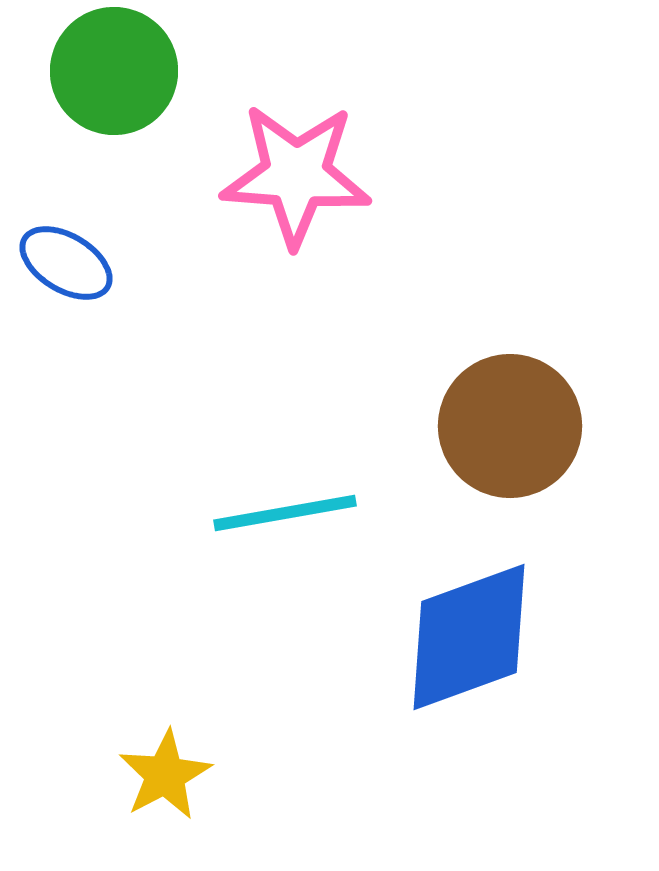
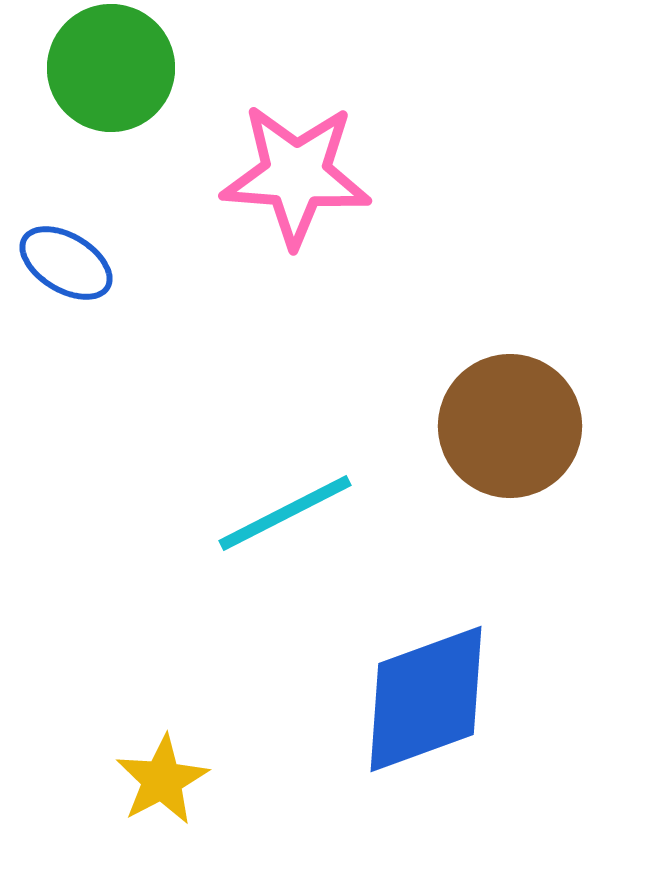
green circle: moved 3 px left, 3 px up
cyan line: rotated 17 degrees counterclockwise
blue diamond: moved 43 px left, 62 px down
yellow star: moved 3 px left, 5 px down
